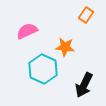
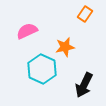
orange rectangle: moved 1 px left, 1 px up
orange star: rotated 18 degrees counterclockwise
cyan hexagon: moved 1 px left
